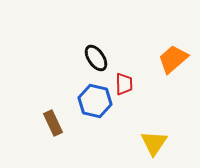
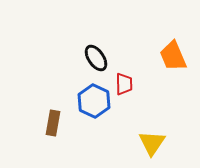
orange trapezoid: moved 3 px up; rotated 72 degrees counterclockwise
blue hexagon: moved 1 px left; rotated 12 degrees clockwise
brown rectangle: rotated 35 degrees clockwise
yellow triangle: moved 2 px left
